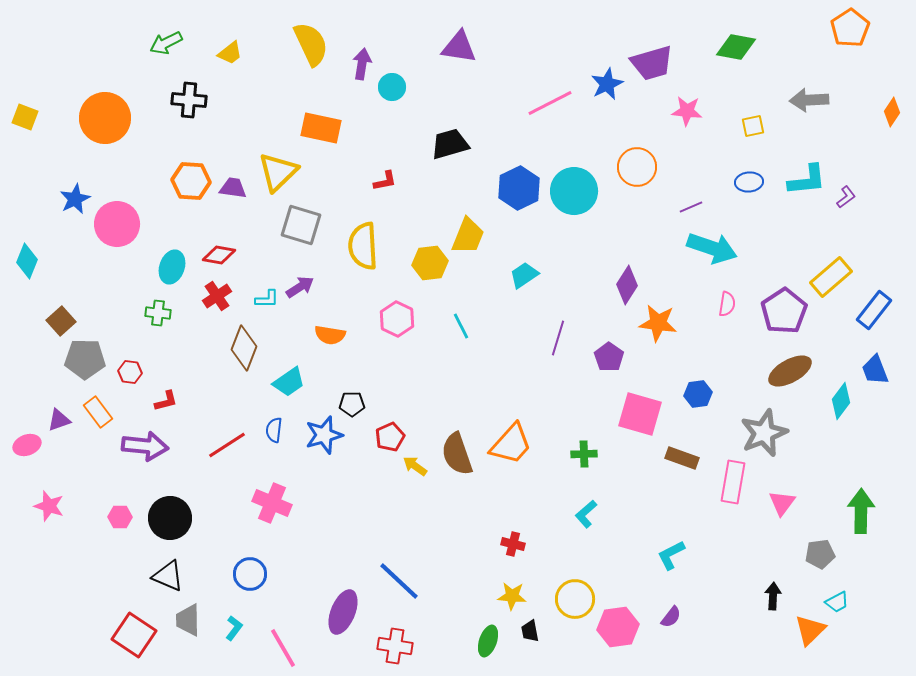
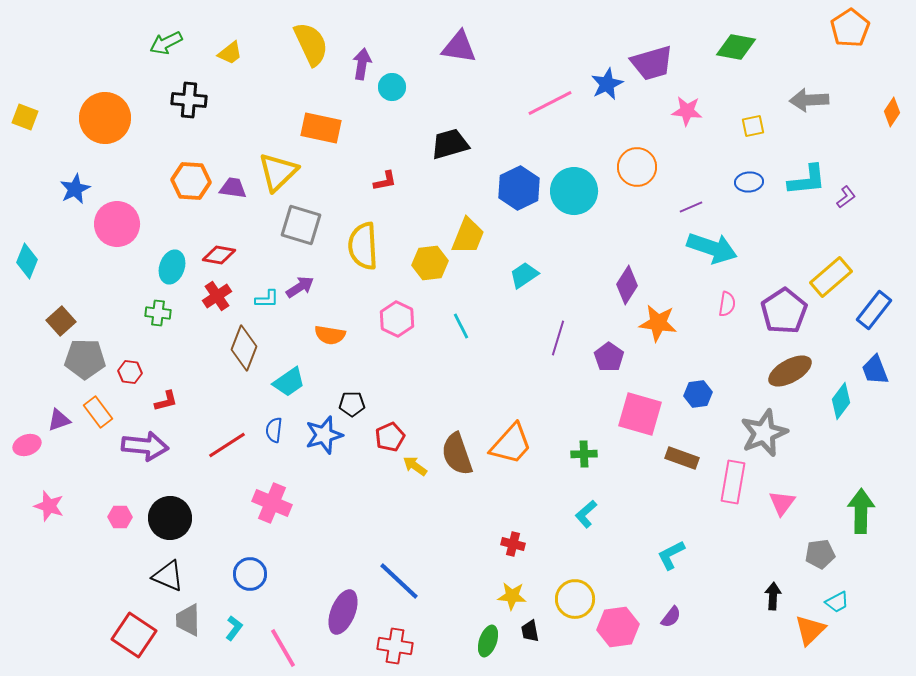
blue star at (75, 199): moved 10 px up
